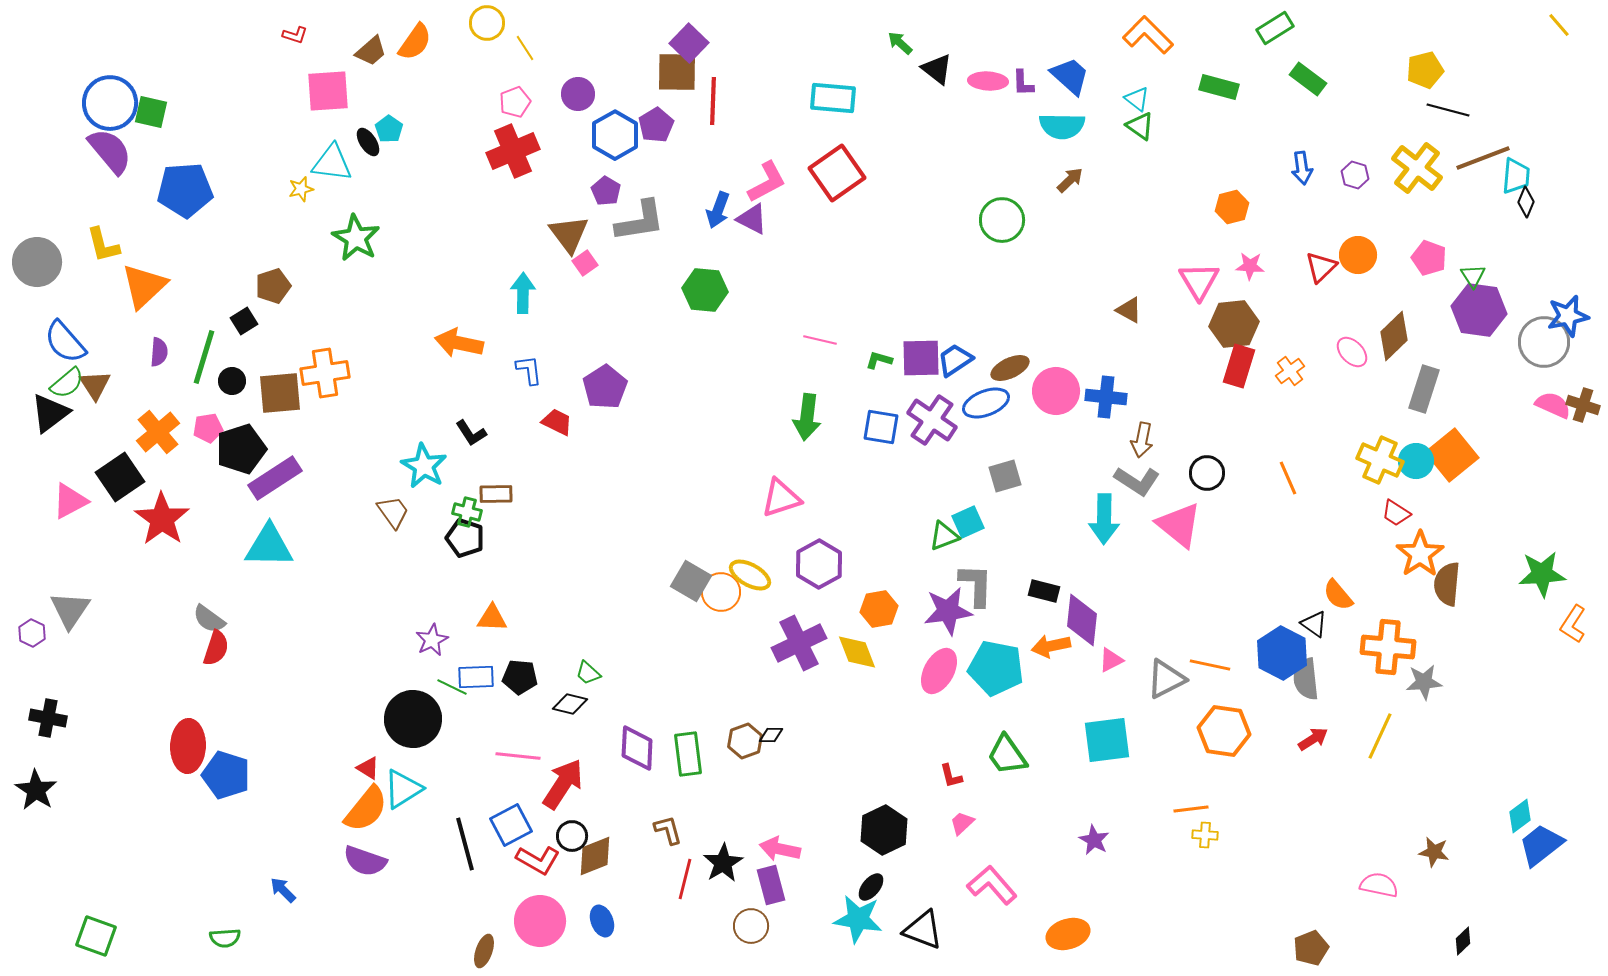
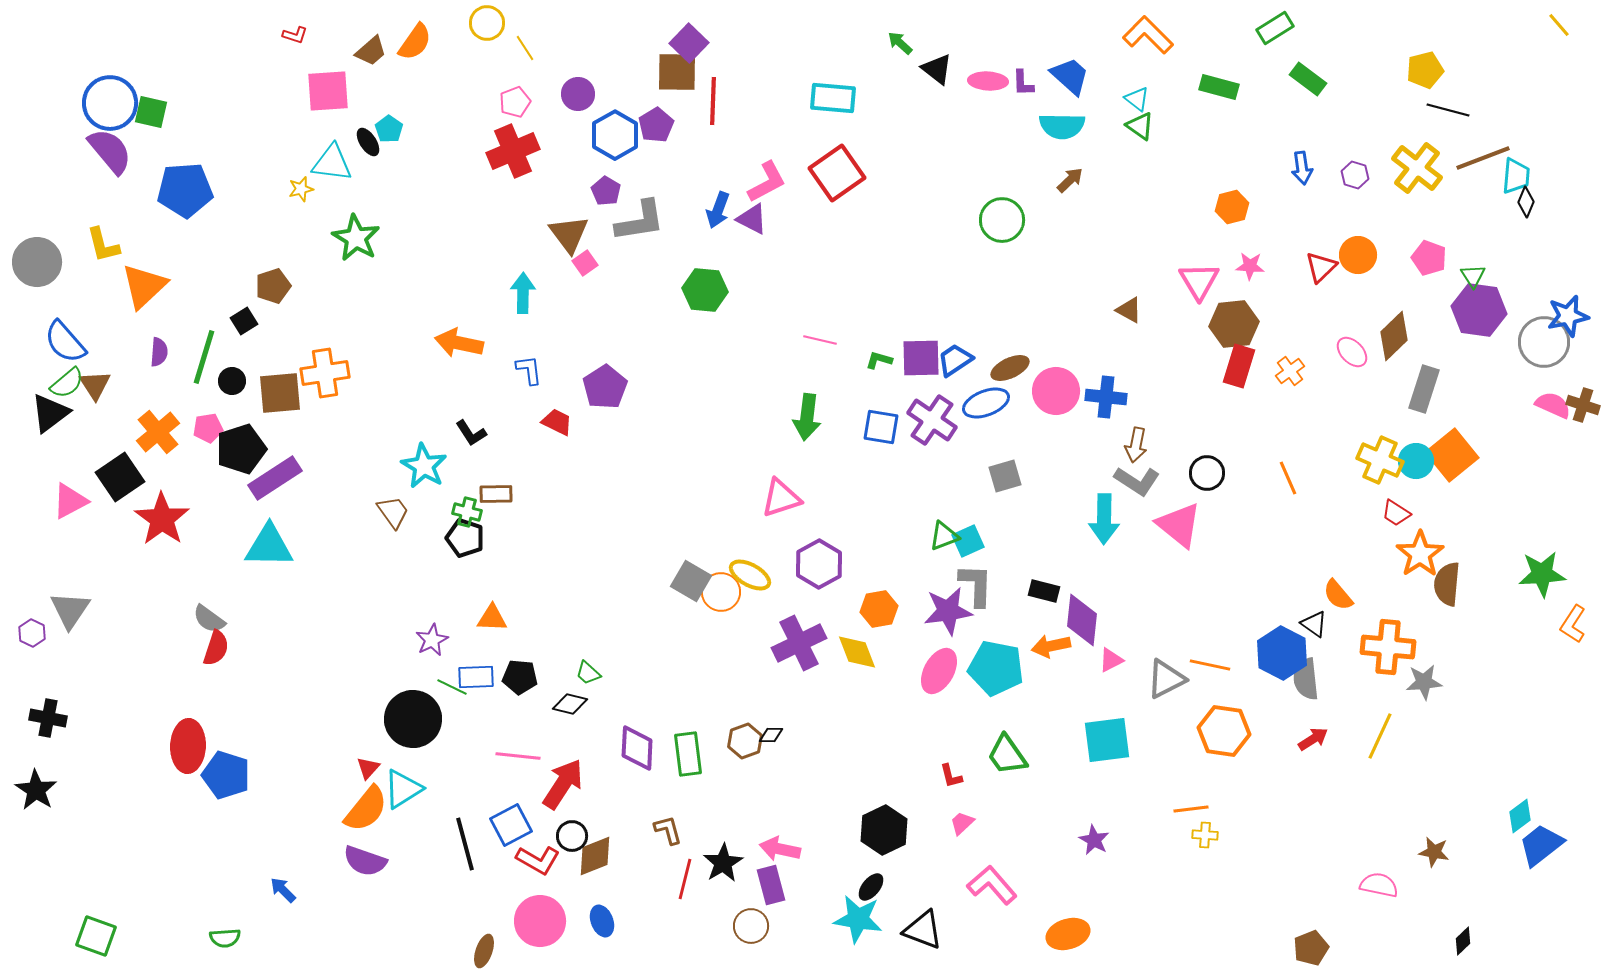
brown arrow at (1142, 440): moved 6 px left, 5 px down
cyan square at (968, 522): moved 19 px down
red triangle at (368, 768): rotated 40 degrees clockwise
